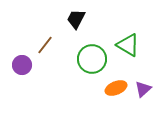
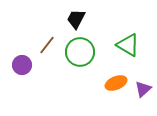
brown line: moved 2 px right
green circle: moved 12 px left, 7 px up
orange ellipse: moved 5 px up
